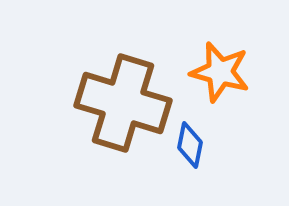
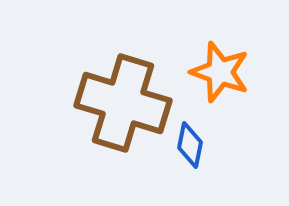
orange star: rotated 4 degrees clockwise
